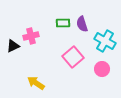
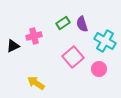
green rectangle: rotated 32 degrees counterclockwise
pink cross: moved 3 px right
pink circle: moved 3 px left
